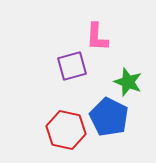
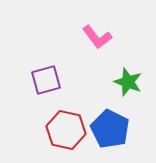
pink L-shape: rotated 40 degrees counterclockwise
purple square: moved 26 px left, 14 px down
blue pentagon: moved 1 px right, 12 px down
